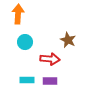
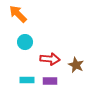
orange arrow: rotated 48 degrees counterclockwise
brown star: moved 8 px right, 25 px down
